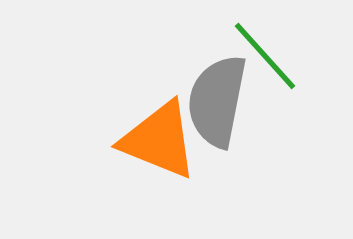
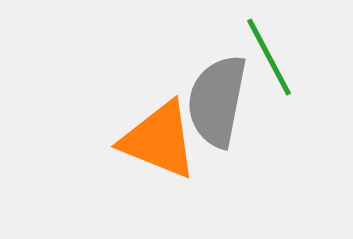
green line: moved 4 px right, 1 px down; rotated 14 degrees clockwise
